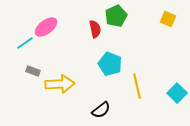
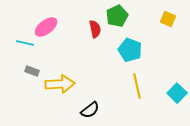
green pentagon: moved 1 px right
cyan line: rotated 48 degrees clockwise
cyan pentagon: moved 20 px right, 14 px up
gray rectangle: moved 1 px left
black semicircle: moved 11 px left
